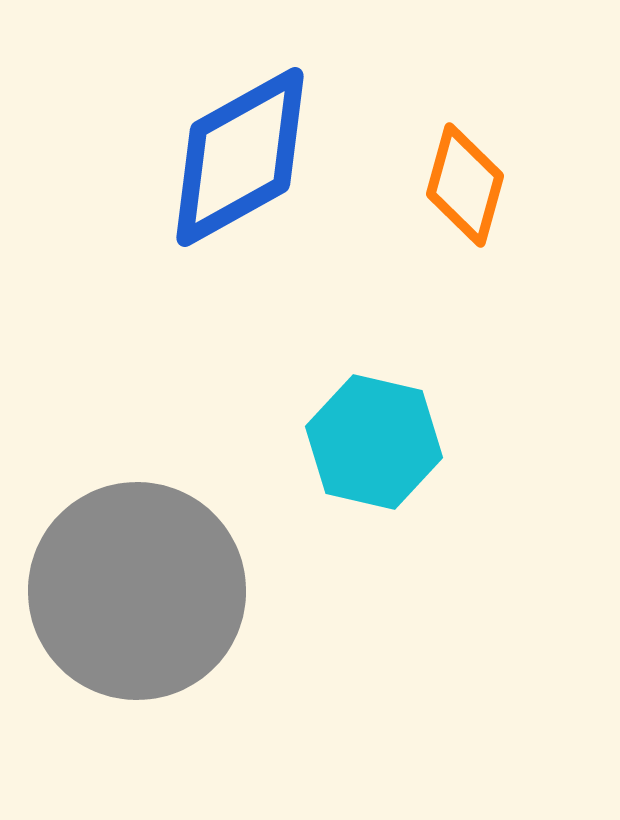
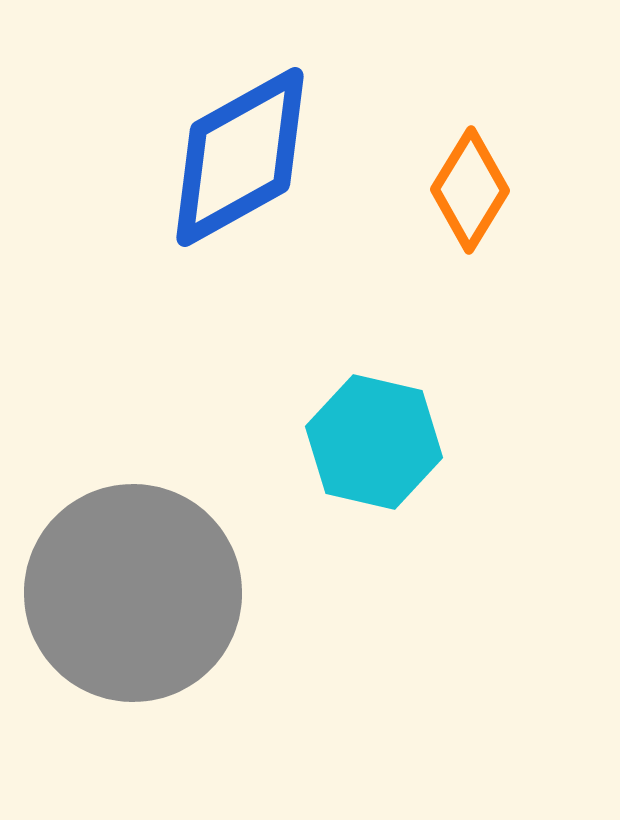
orange diamond: moved 5 px right, 5 px down; rotated 16 degrees clockwise
gray circle: moved 4 px left, 2 px down
